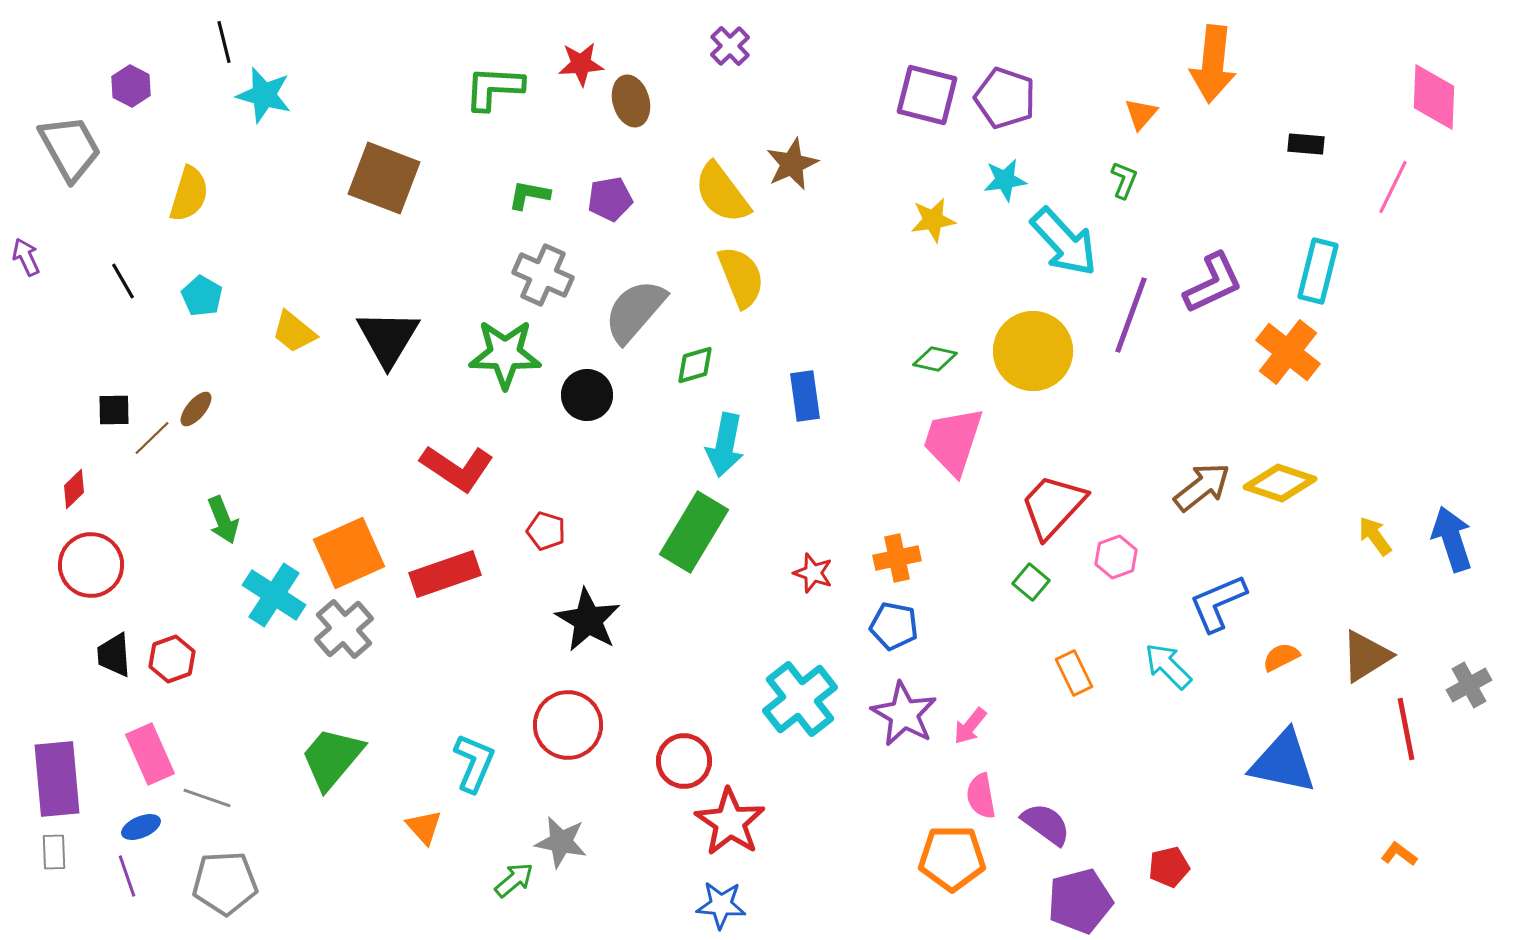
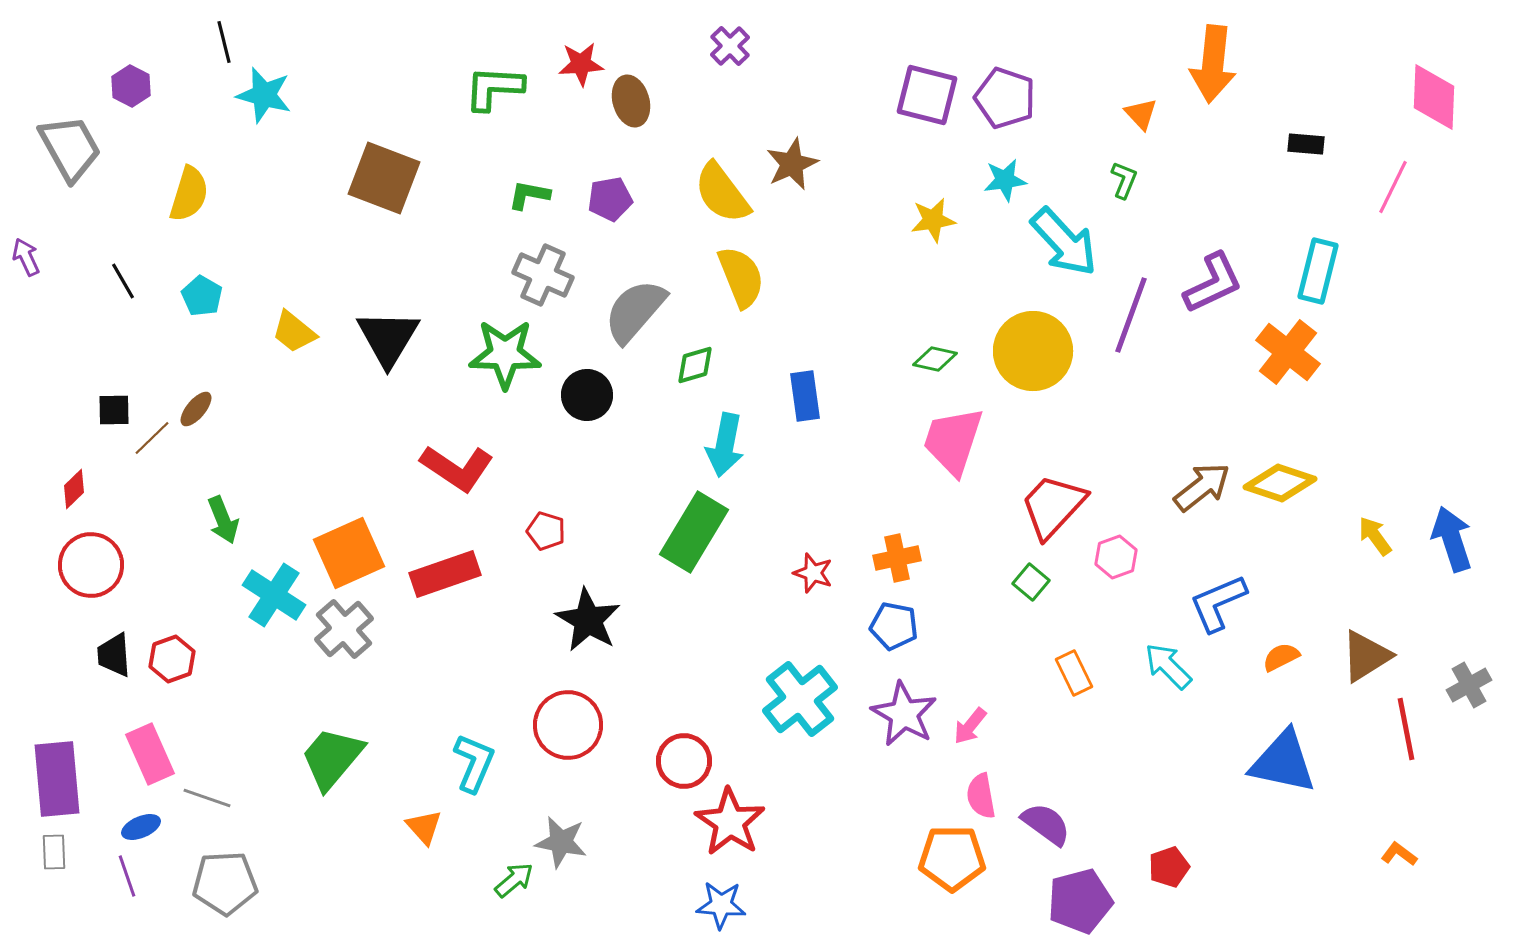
orange triangle at (1141, 114): rotated 24 degrees counterclockwise
red pentagon at (1169, 867): rotated 6 degrees counterclockwise
